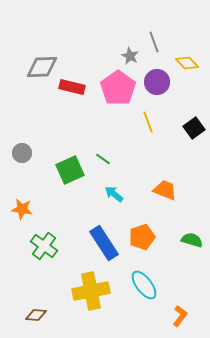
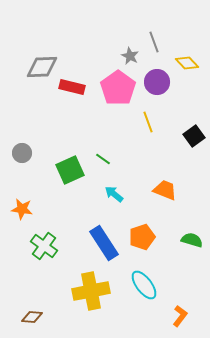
black square: moved 8 px down
brown diamond: moved 4 px left, 2 px down
